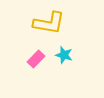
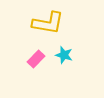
yellow L-shape: moved 1 px left
